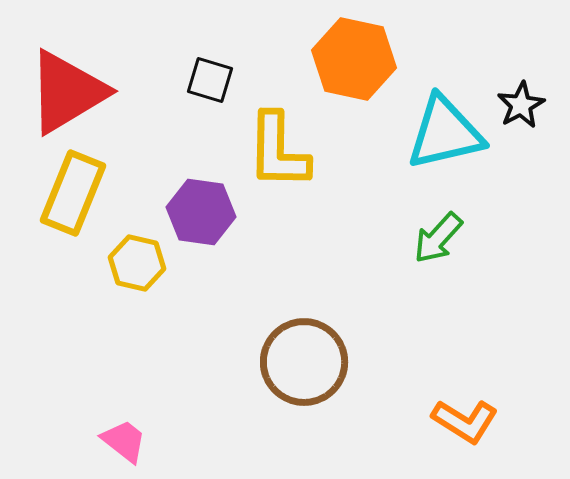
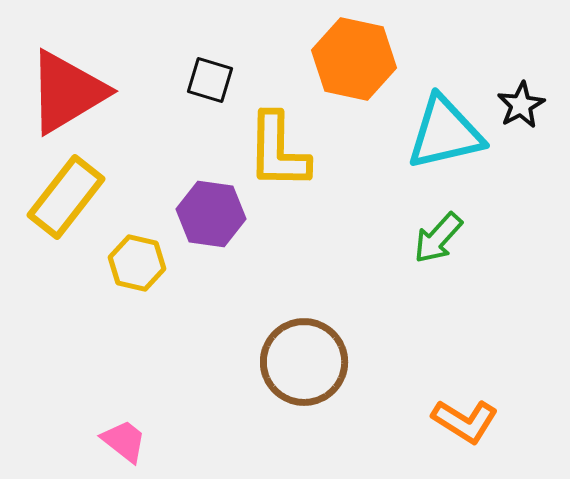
yellow rectangle: moved 7 px left, 4 px down; rotated 16 degrees clockwise
purple hexagon: moved 10 px right, 2 px down
